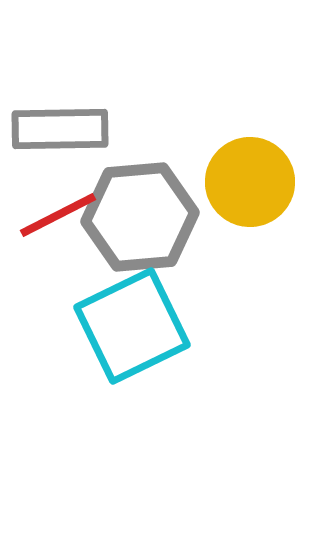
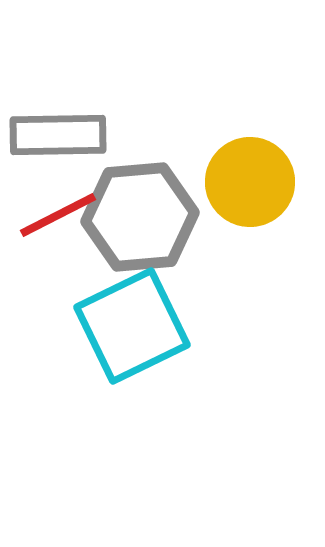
gray rectangle: moved 2 px left, 6 px down
